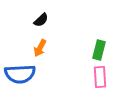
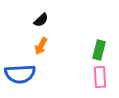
orange arrow: moved 1 px right, 2 px up
